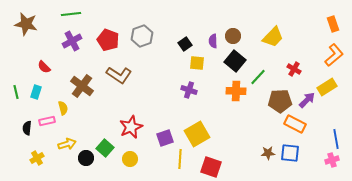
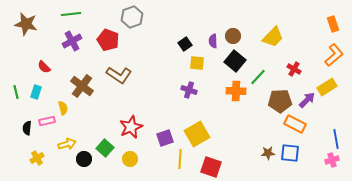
gray hexagon at (142, 36): moved 10 px left, 19 px up
black circle at (86, 158): moved 2 px left, 1 px down
